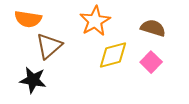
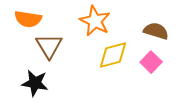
orange star: rotated 16 degrees counterclockwise
brown semicircle: moved 3 px right, 3 px down
brown triangle: rotated 20 degrees counterclockwise
black star: moved 2 px right, 3 px down
